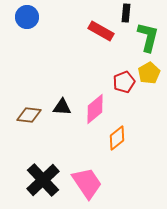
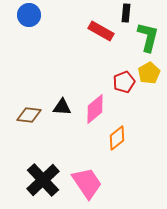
blue circle: moved 2 px right, 2 px up
